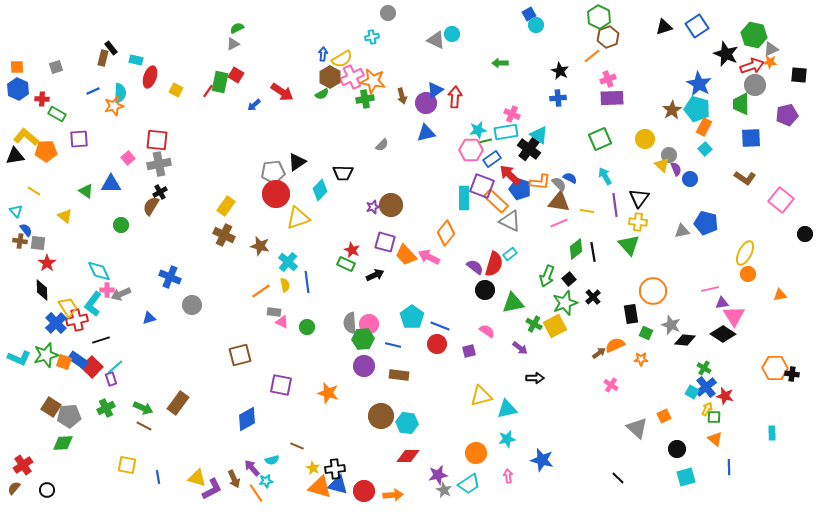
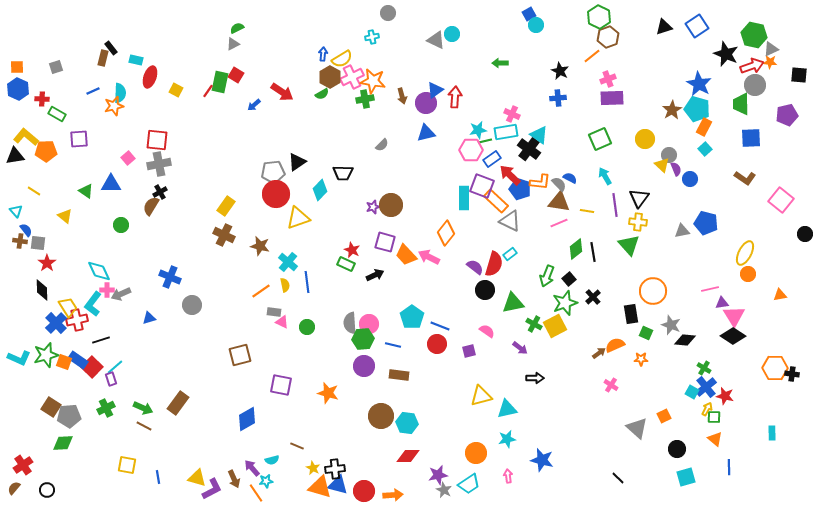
black diamond at (723, 334): moved 10 px right, 2 px down
